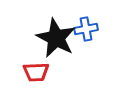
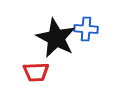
blue cross: rotated 15 degrees clockwise
